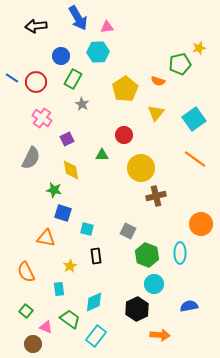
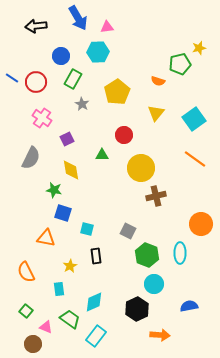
yellow pentagon at (125, 89): moved 8 px left, 3 px down
